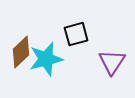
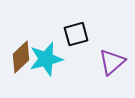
brown diamond: moved 5 px down
purple triangle: rotated 16 degrees clockwise
